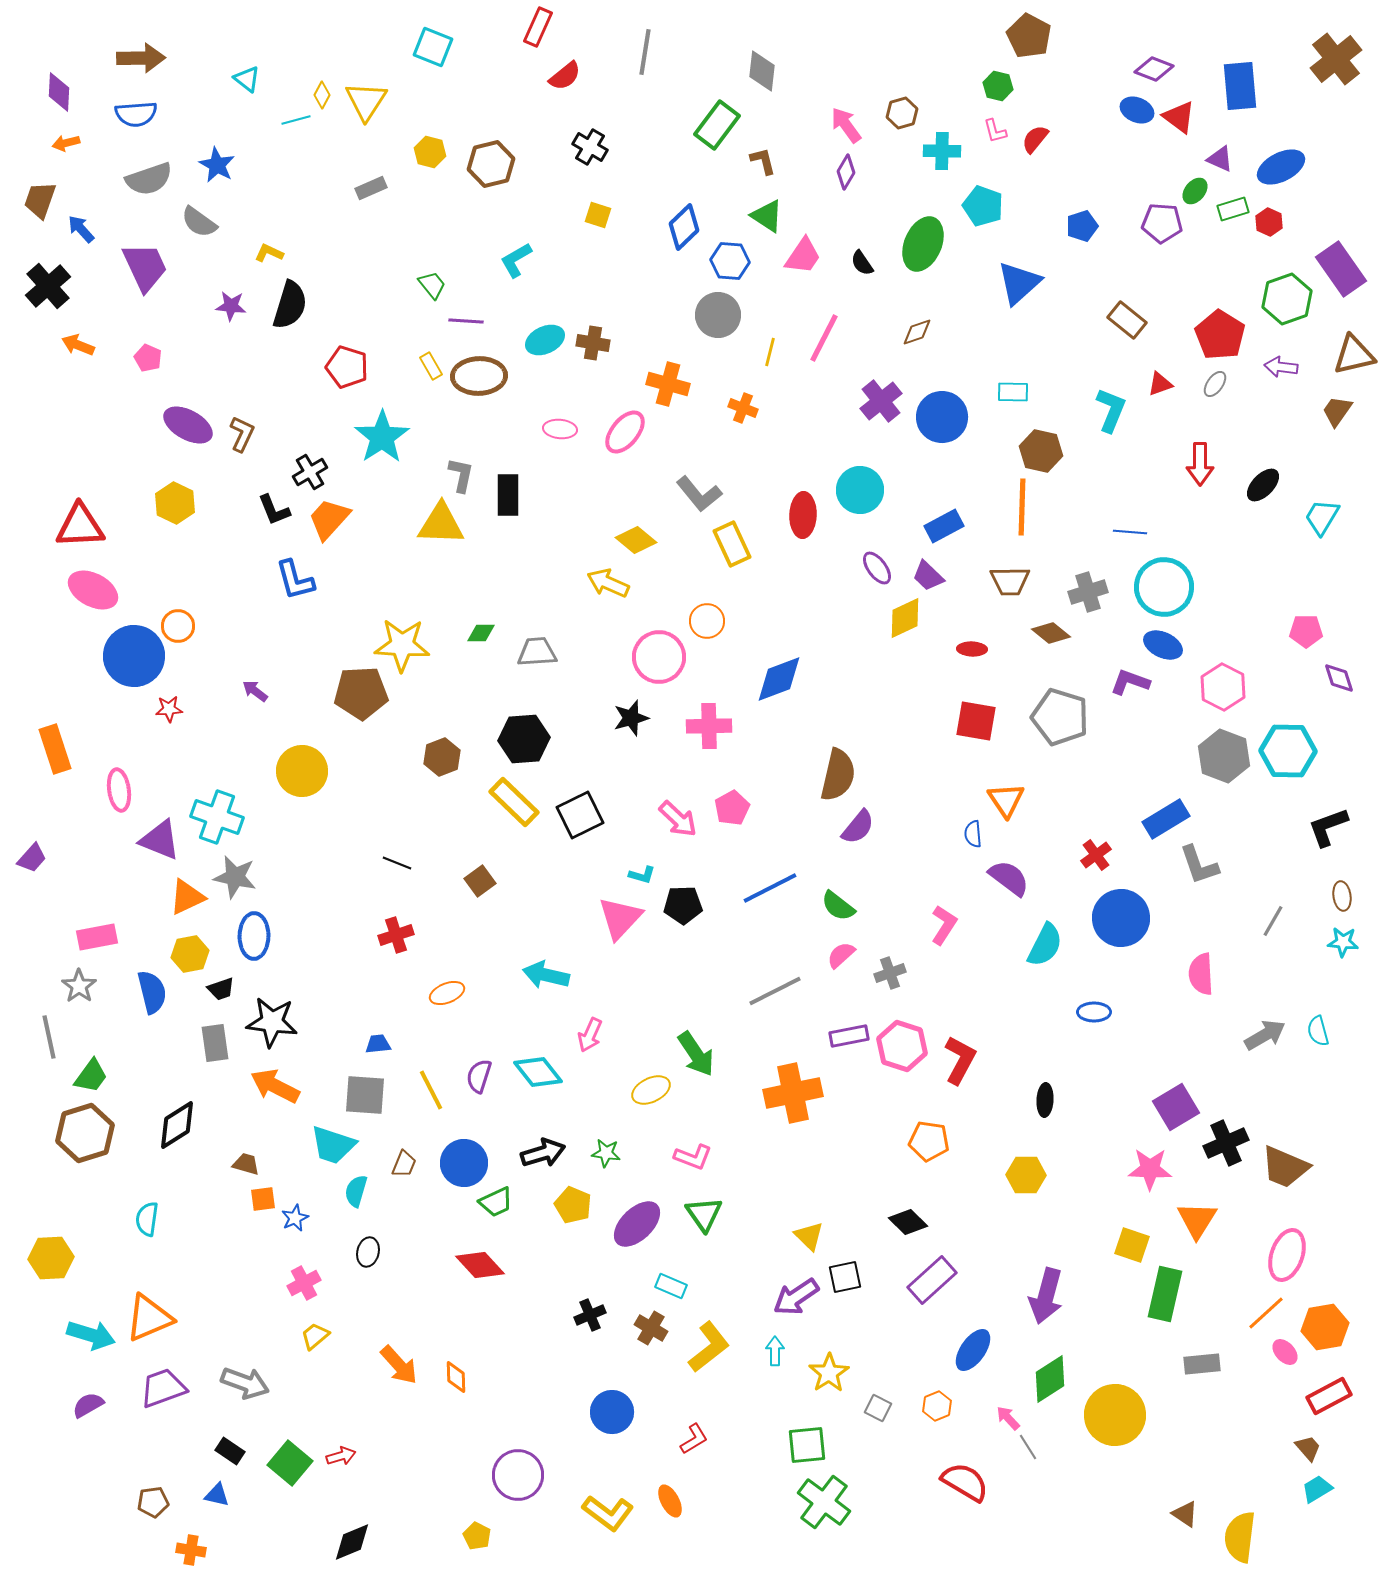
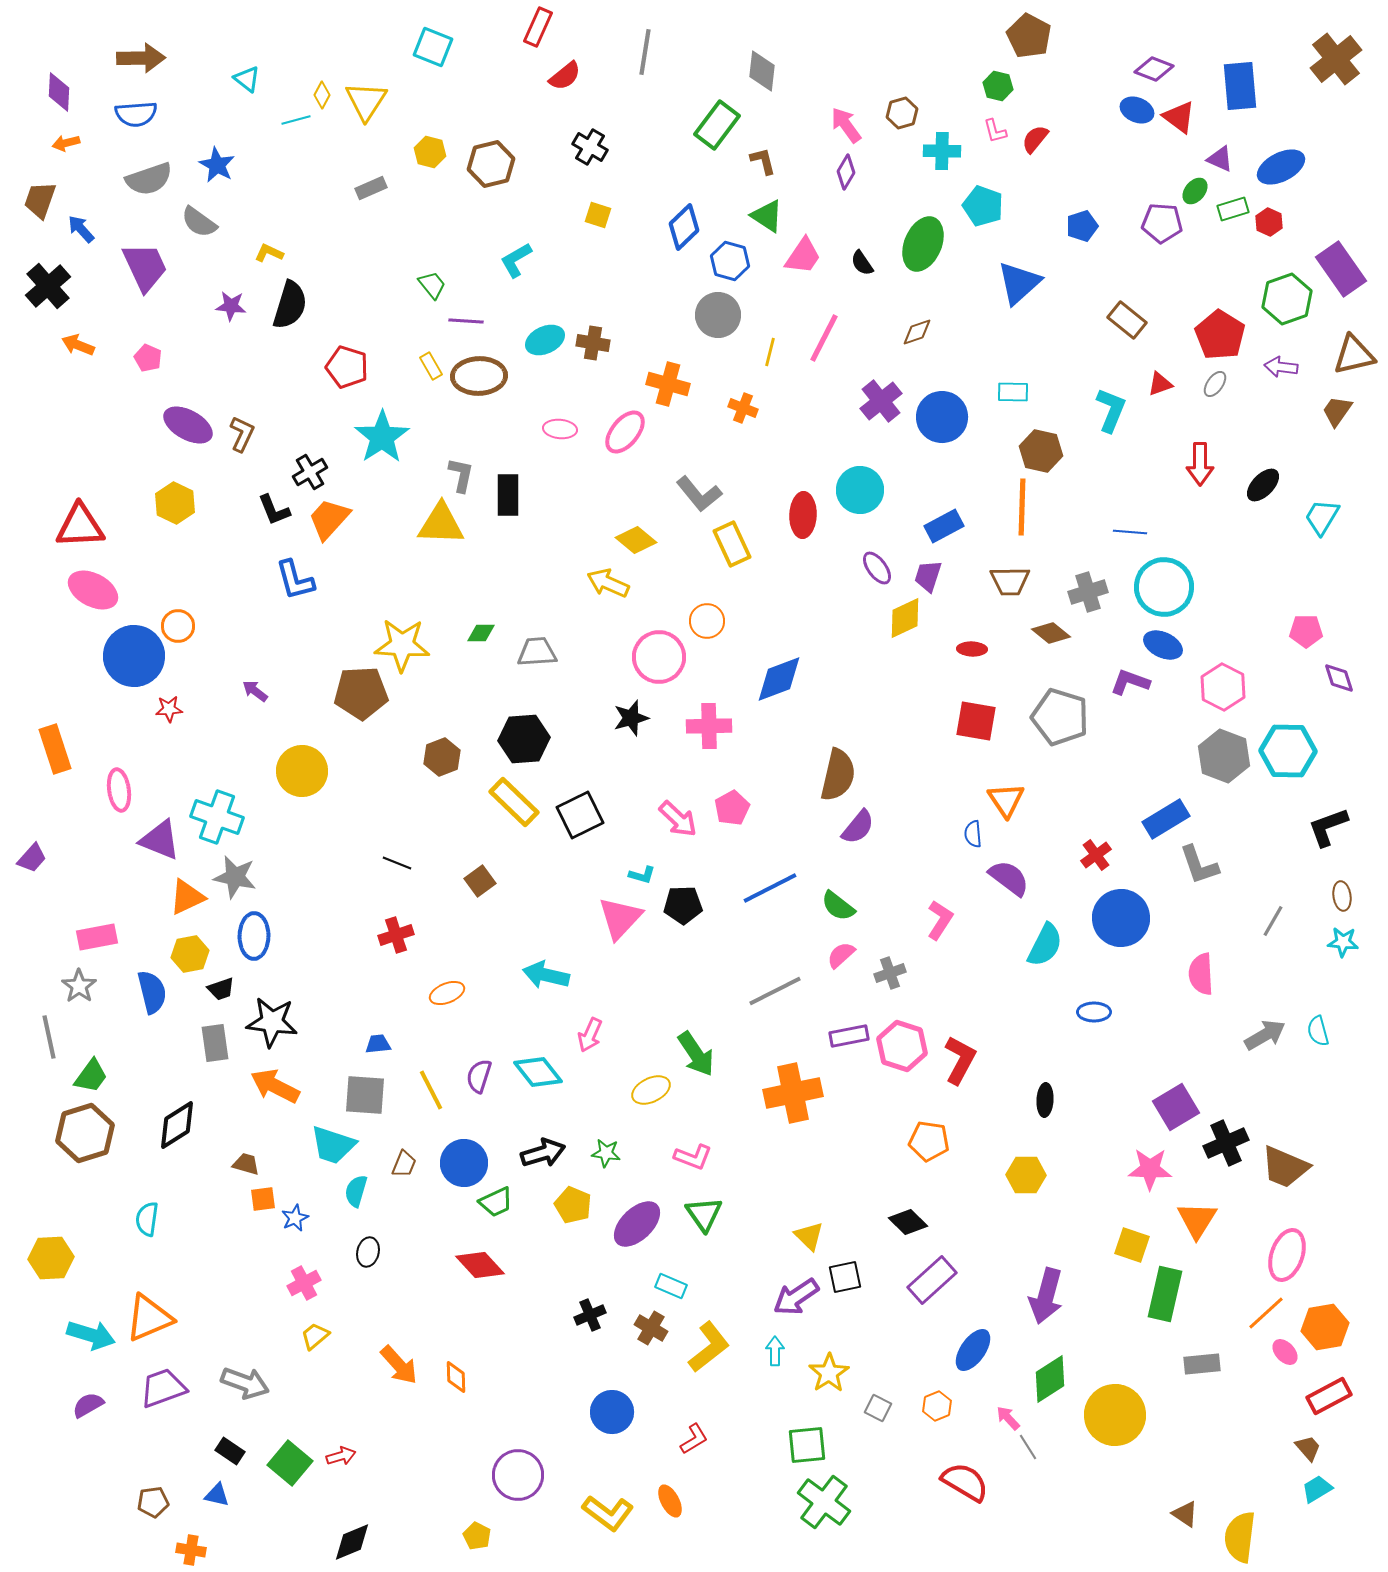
blue hexagon at (730, 261): rotated 12 degrees clockwise
purple trapezoid at (928, 576): rotated 64 degrees clockwise
pink L-shape at (944, 925): moved 4 px left, 5 px up
